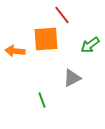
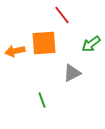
orange square: moved 2 px left, 4 px down
green arrow: moved 1 px right, 1 px up
orange arrow: rotated 18 degrees counterclockwise
gray triangle: moved 5 px up
